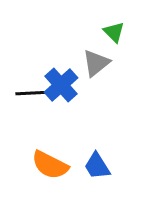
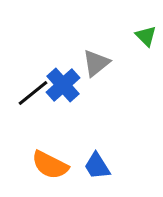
green triangle: moved 32 px right, 4 px down
blue cross: moved 2 px right
black line: rotated 36 degrees counterclockwise
